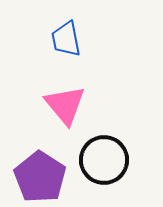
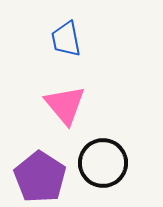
black circle: moved 1 px left, 3 px down
